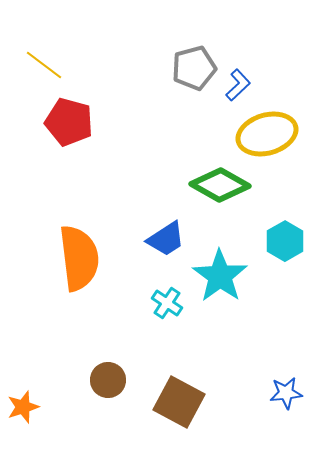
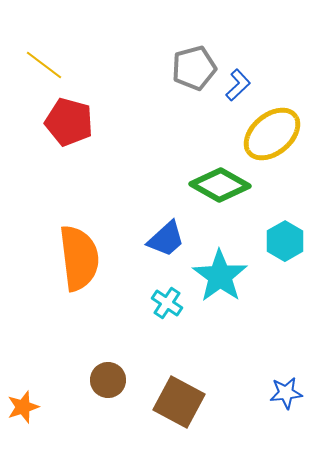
yellow ellipse: moved 5 px right; rotated 24 degrees counterclockwise
blue trapezoid: rotated 9 degrees counterclockwise
